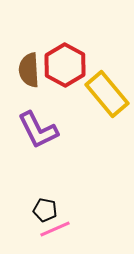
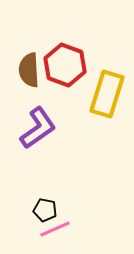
red hexagon: rotated 9 degrees counterclockwise
yellow rectangle: rotated 57 degrees clockwise
purple L-shape: moved 2 px up; rotated 99 degrees counterclockwise
